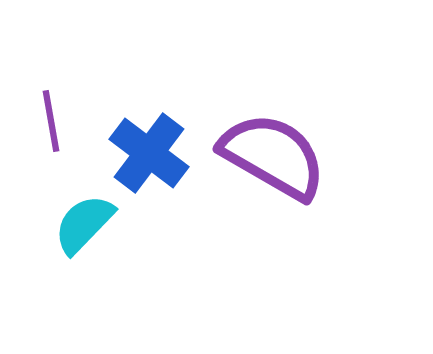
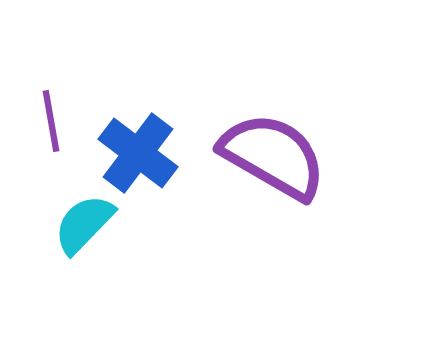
blue cross: moved 11 px left
